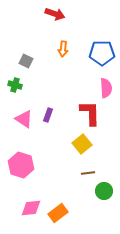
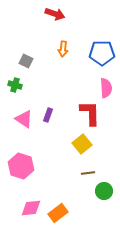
pink hexagon: moved 1 px down
